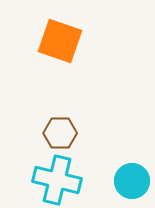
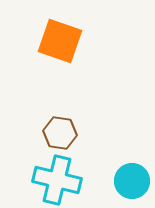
brown hexagon: rotated 8 degrees clockwise
